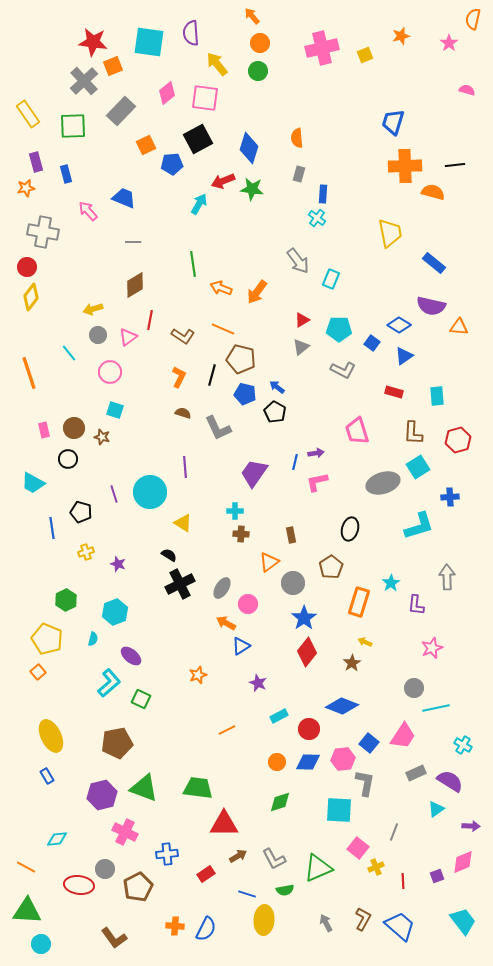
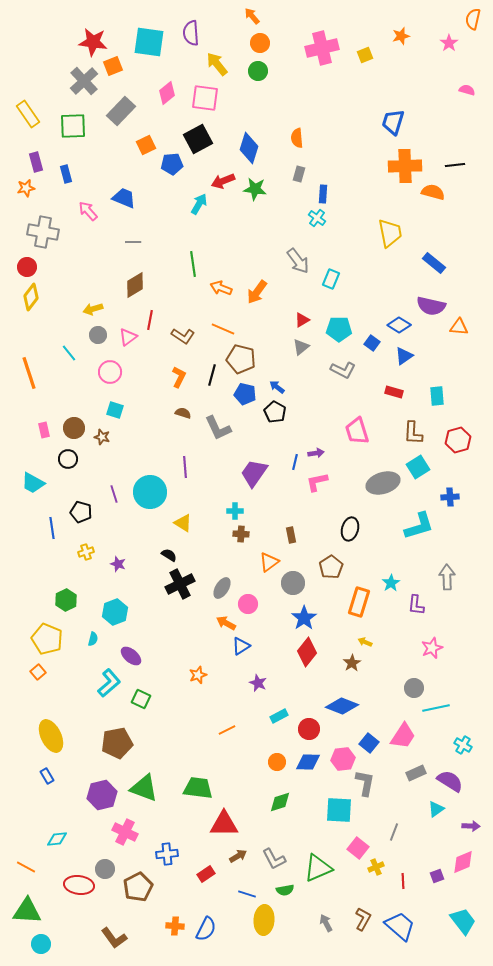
green star at (252, 189): moved 3 px right
